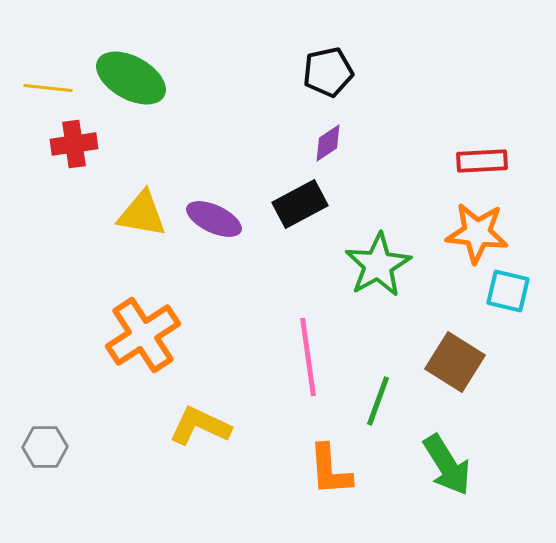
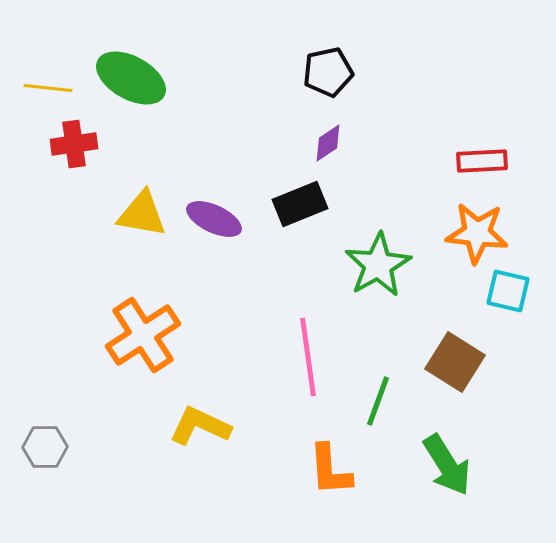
black rectangle: rotated 6 degrees clockwise
